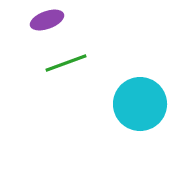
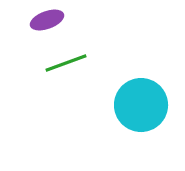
cyan circle: moved 1 px right, 1 px down
